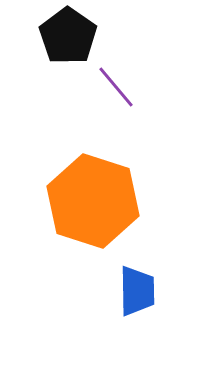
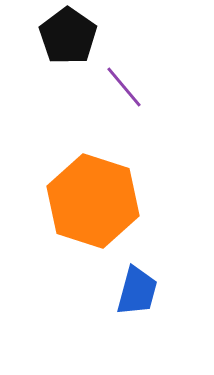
purple line: moved 8 px right
blue trapezoid: rotated 16 degrees clockwise
